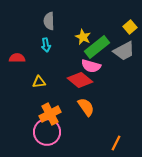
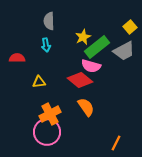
yellow star: rotated 21 degrees clockwise
